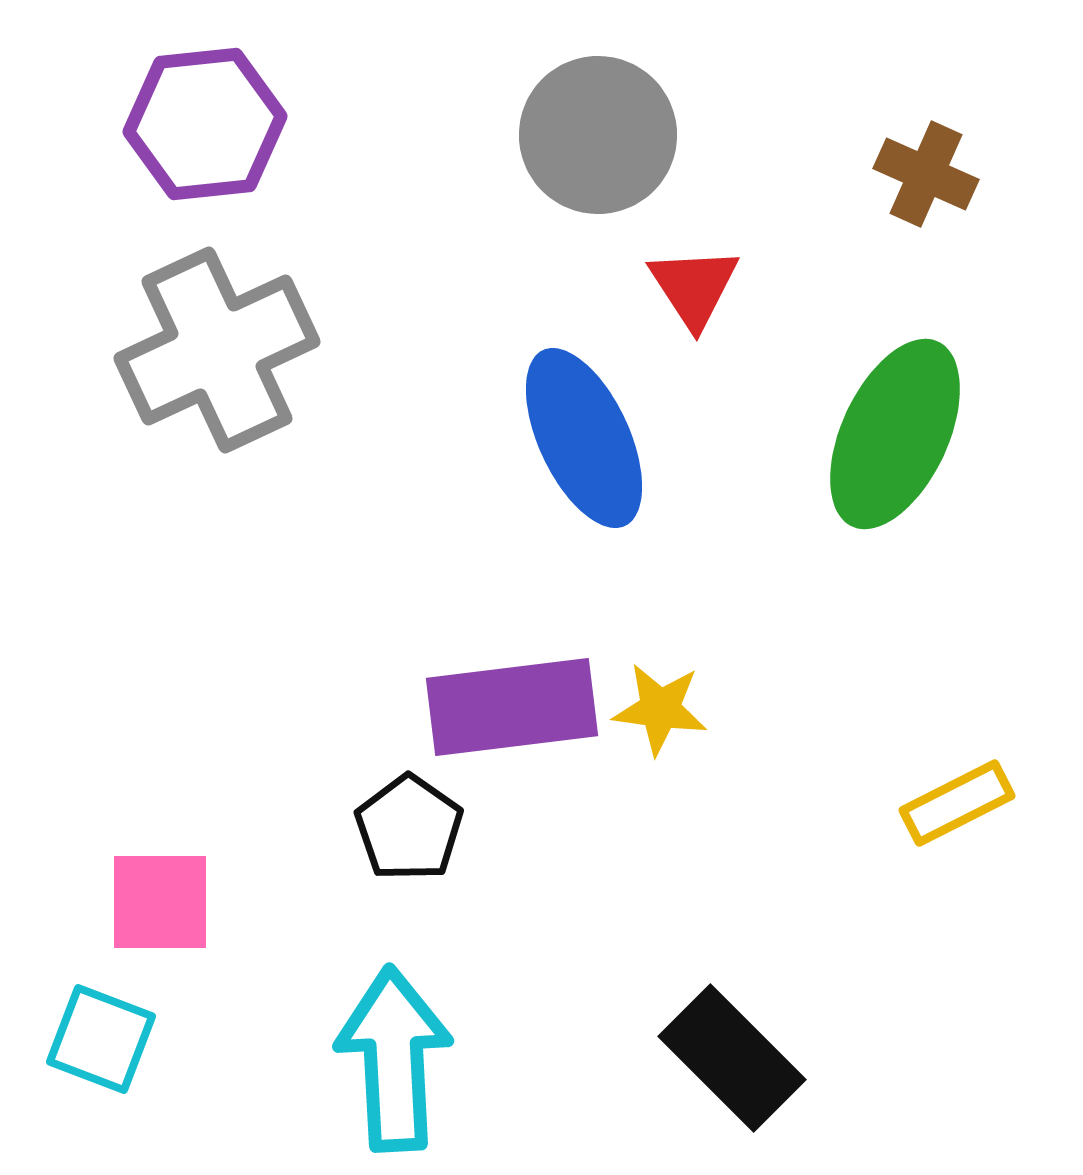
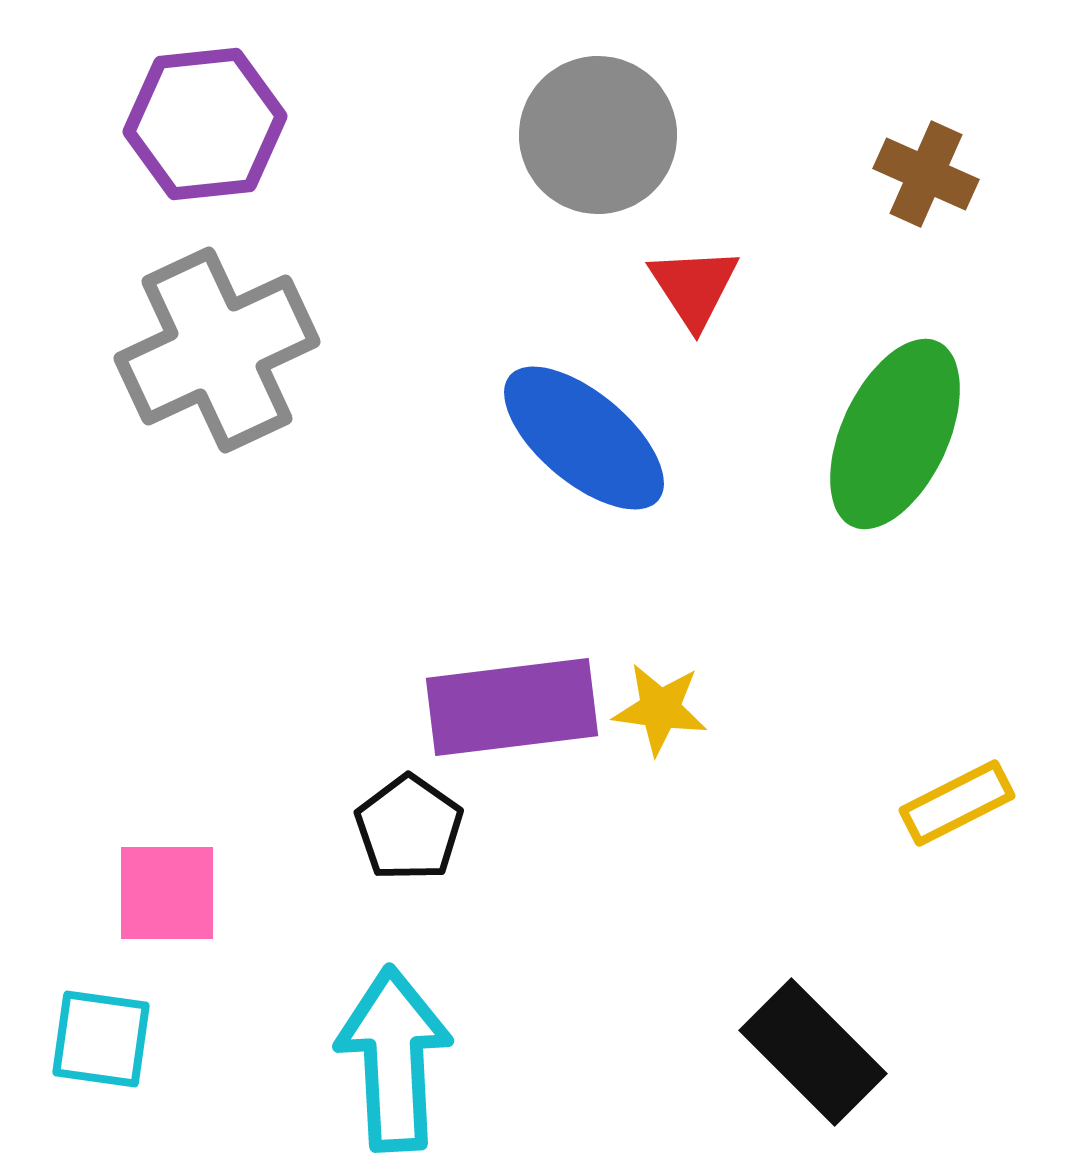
blue ellipse: rotated 25 degrees counterclockwise
pink square: moved 7 px right, 9 px up
cyan square: rotated 13 degrees counterclockwise
black rectangle: moved 81 px right, 6 px up
